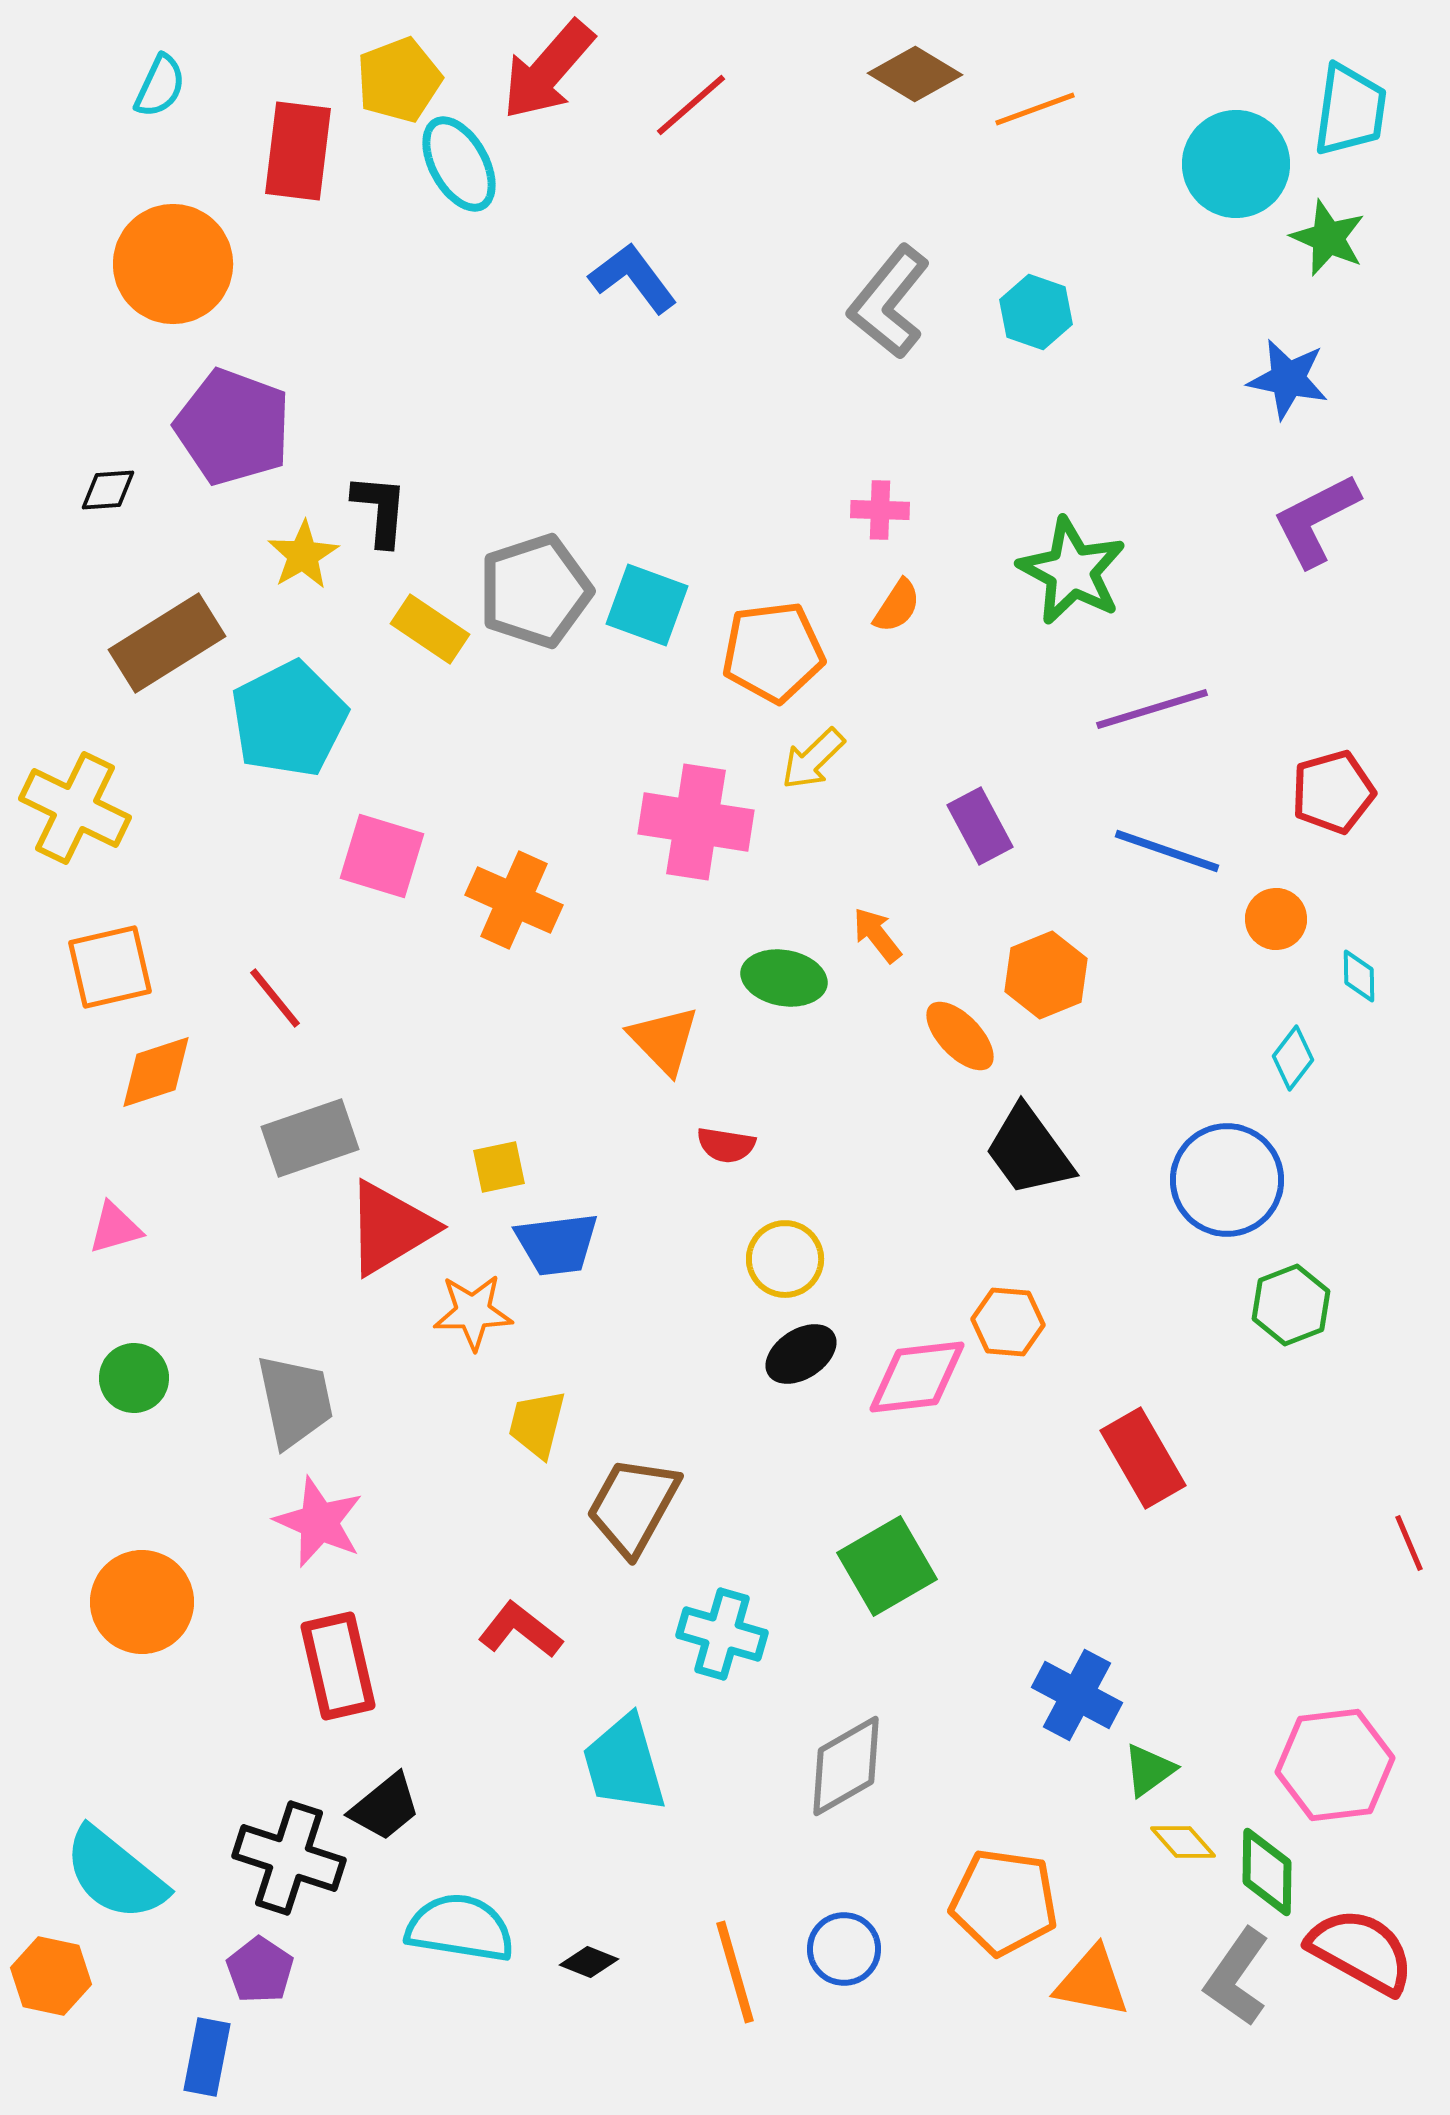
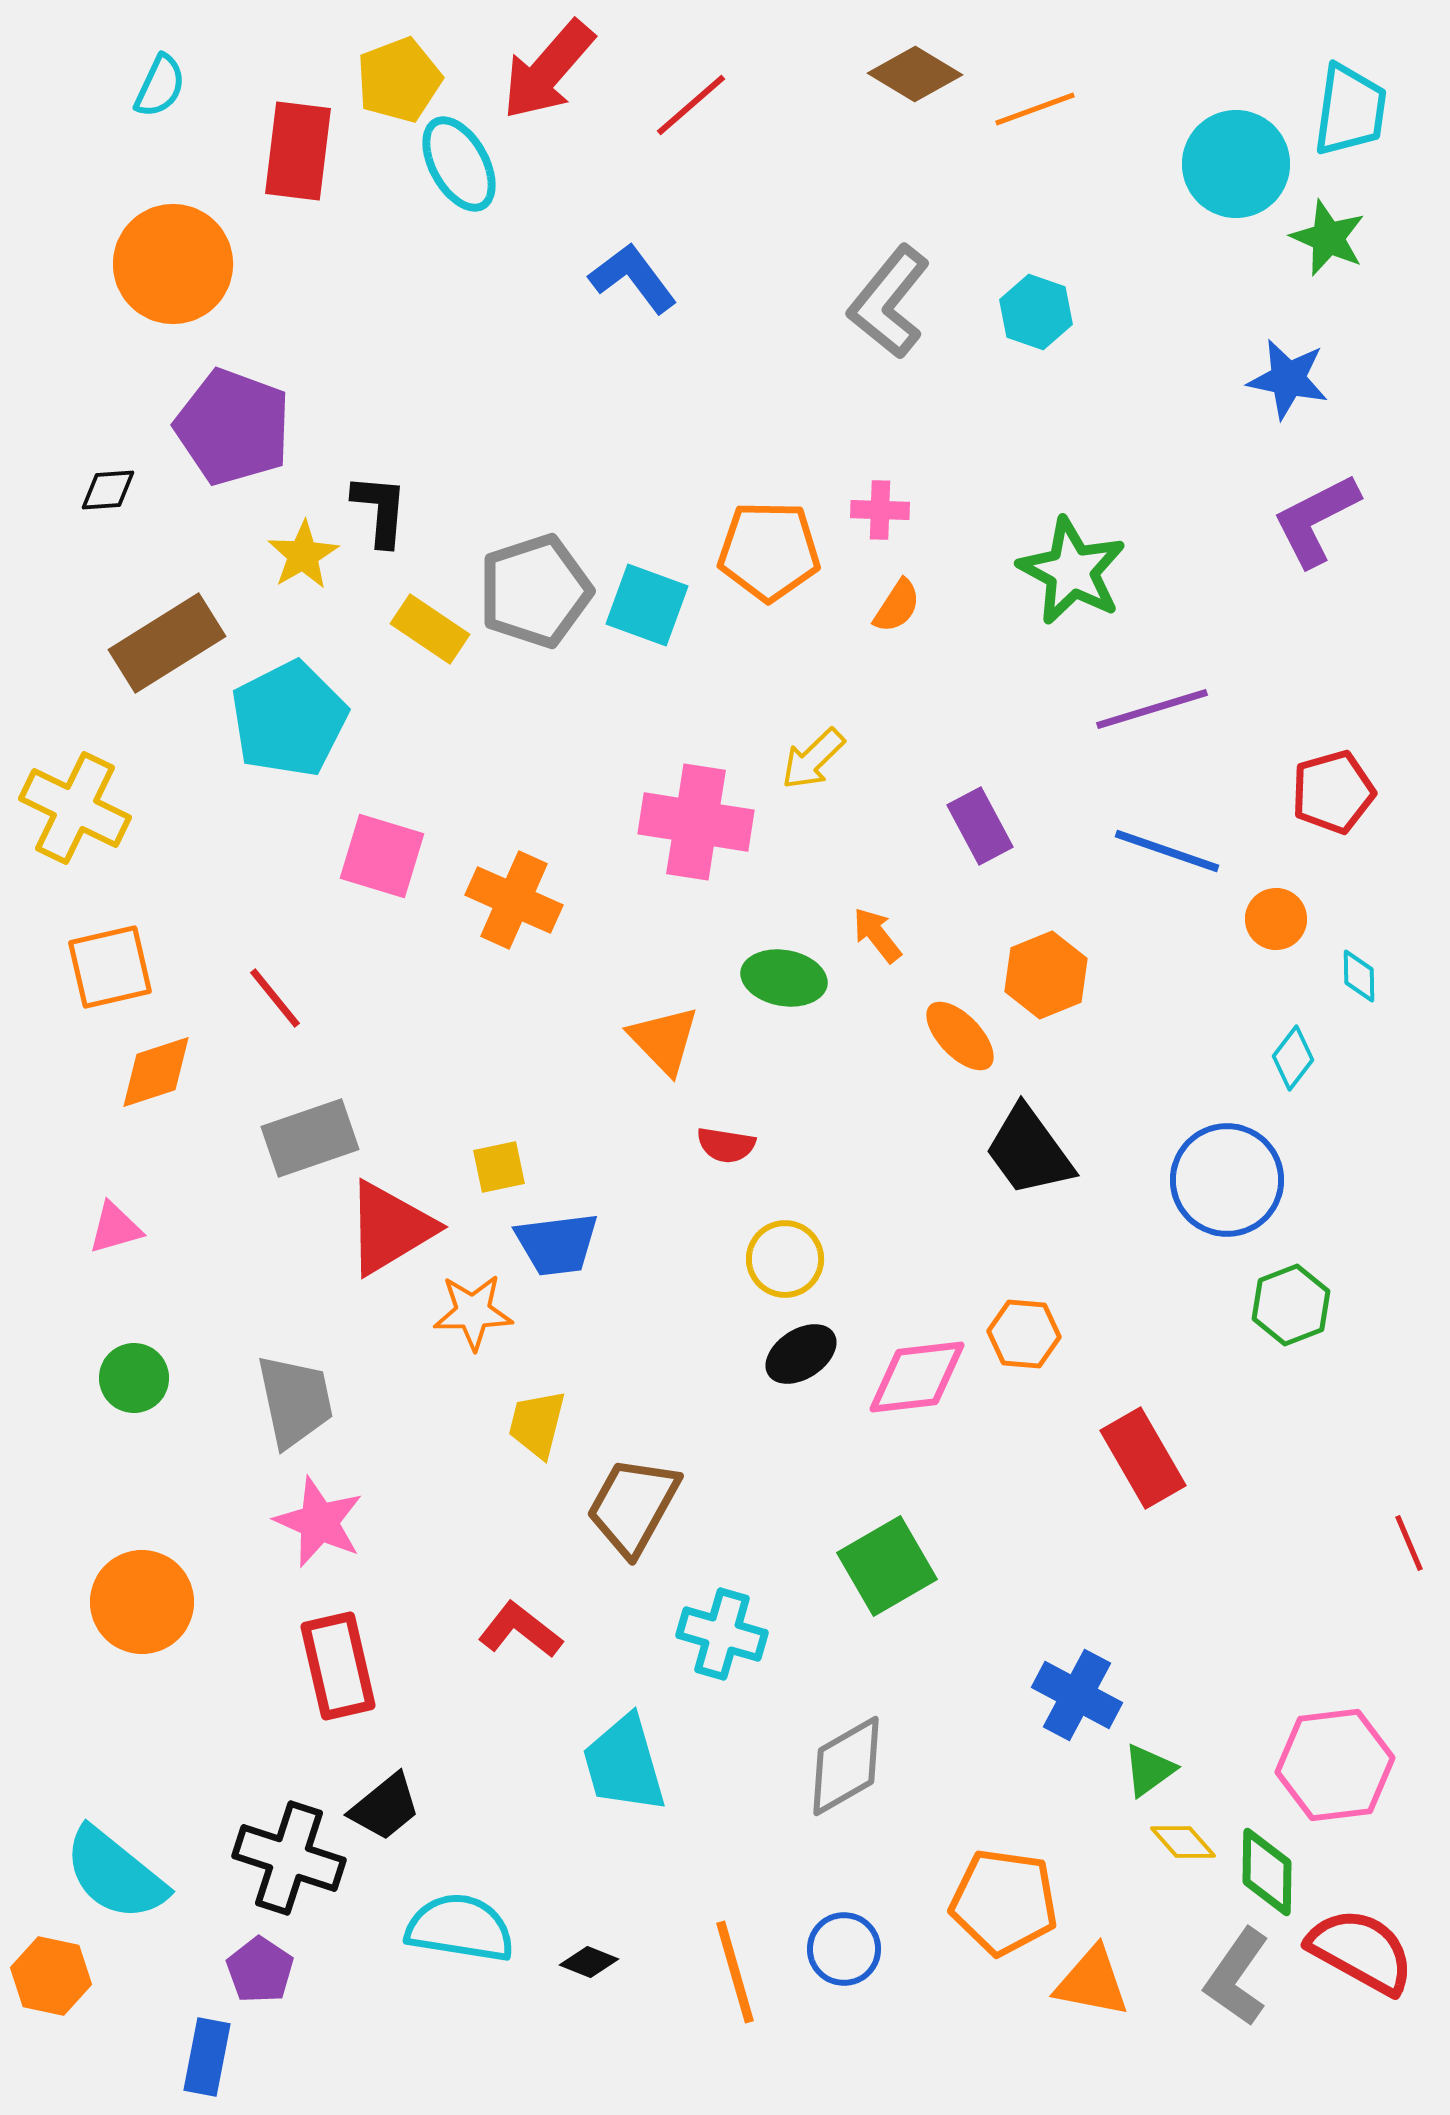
orange pentagon at (773, 652): moved 4 px left, 101 px up; rotated 8 degrees clockwise
orange hexagon at (1008, 1322): moved 16 px right, 12 px down
